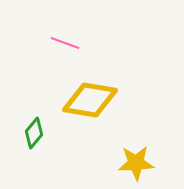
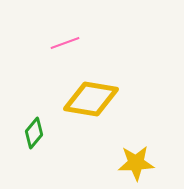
pink line: rotated 40 degrees counterclockwise
yellow diamond: moved 1 px right, 1 px up
